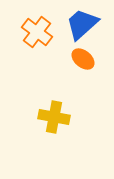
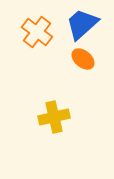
yellow cross: rotated 24 degrees counterclockwise
